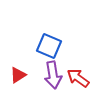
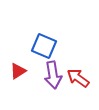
blue square: moved 5 px left
red triangle: moved 4 px up
